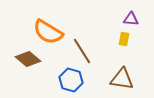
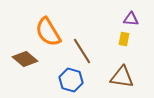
orange semicircle: rotated 28 degrees clockwise
brown diamond: moved 3 px left
brown triangle: moved 2 px up
